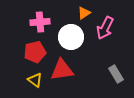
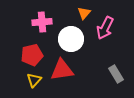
orange triangle: rotated 16 degrees counterclockwise
pink cross: moved 2 px right
white circle: moved 2 px down
red pentagon: moved 3 px left, 3 px down
yellow triangle: moved 1 px left; rotated 35 degrees clockwise
